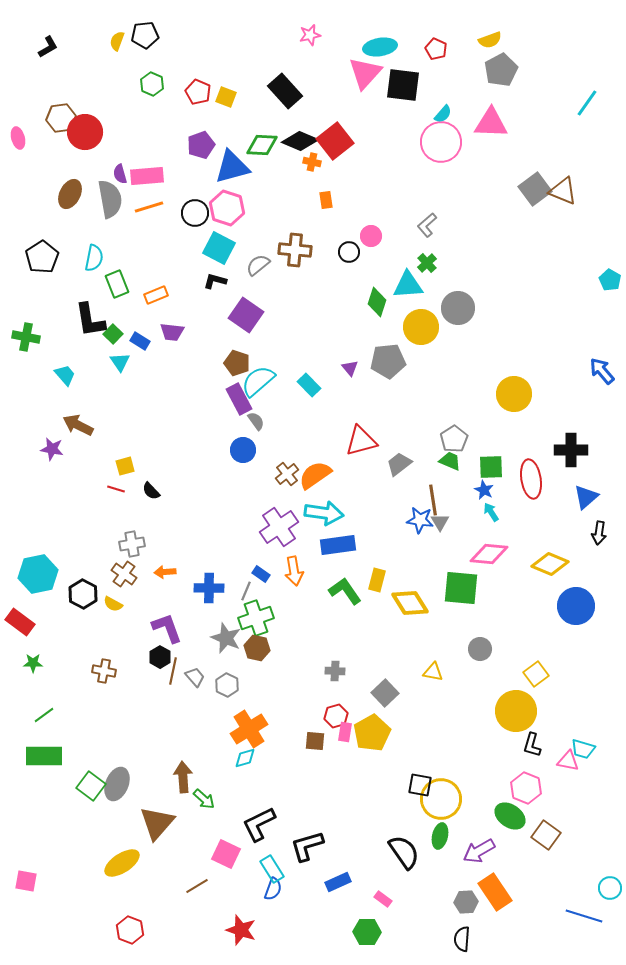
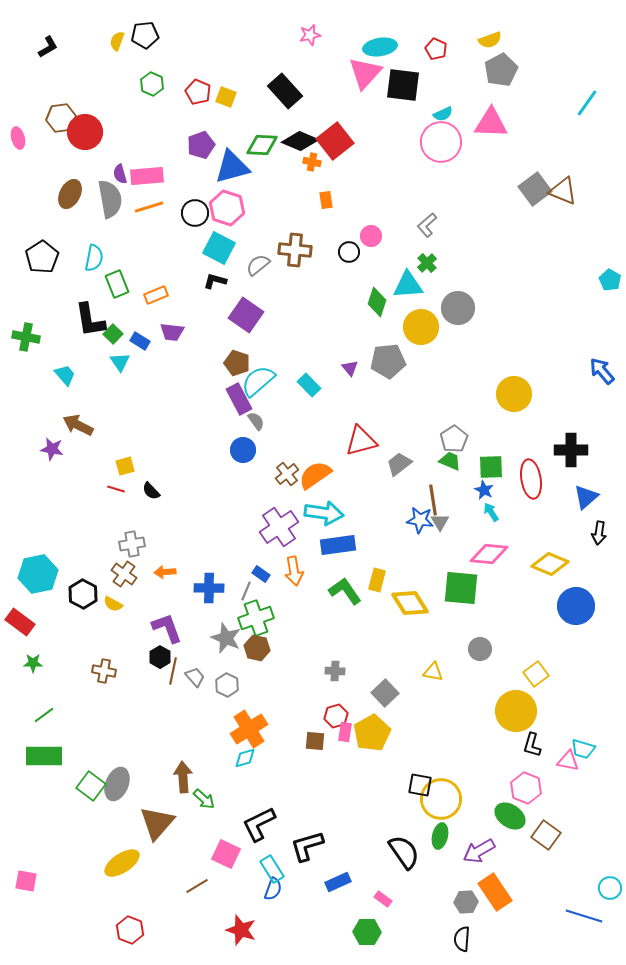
cyan semicircle at (443, 114): rotated 24 degrees clockwise
